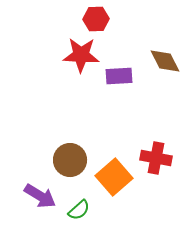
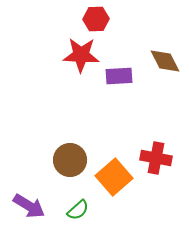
purple arrow: moved 11 px left, 10 px down
green semicircle: moved 1 px left
